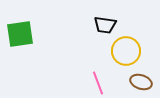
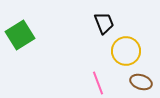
black trapezoid: moved 1 px left, 2 px up; rotated 120 degrees counterclockwise
green square: moved 1 px down; rotated 24 degrees counterclockwise
